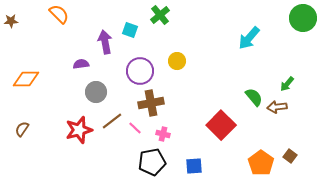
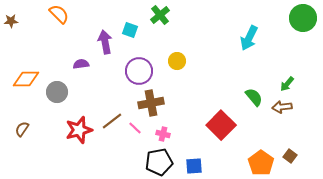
cyan arrow: rotated 15 degrees counterclockwise
purple circle: moved 1 px left
gray circle: moved 39 px left
brown arrow: moved 5 px right
black pentagon: moved 7 px right
